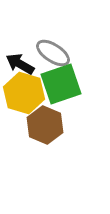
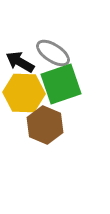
black arrow: moved 2 px up
yellow hexagon: rotated 15 degrees counterclockwise
